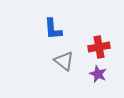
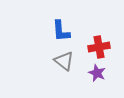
blue L-shape: moved 8 px right, 2 px down
purple star: moved 1 px left, 1 px up
